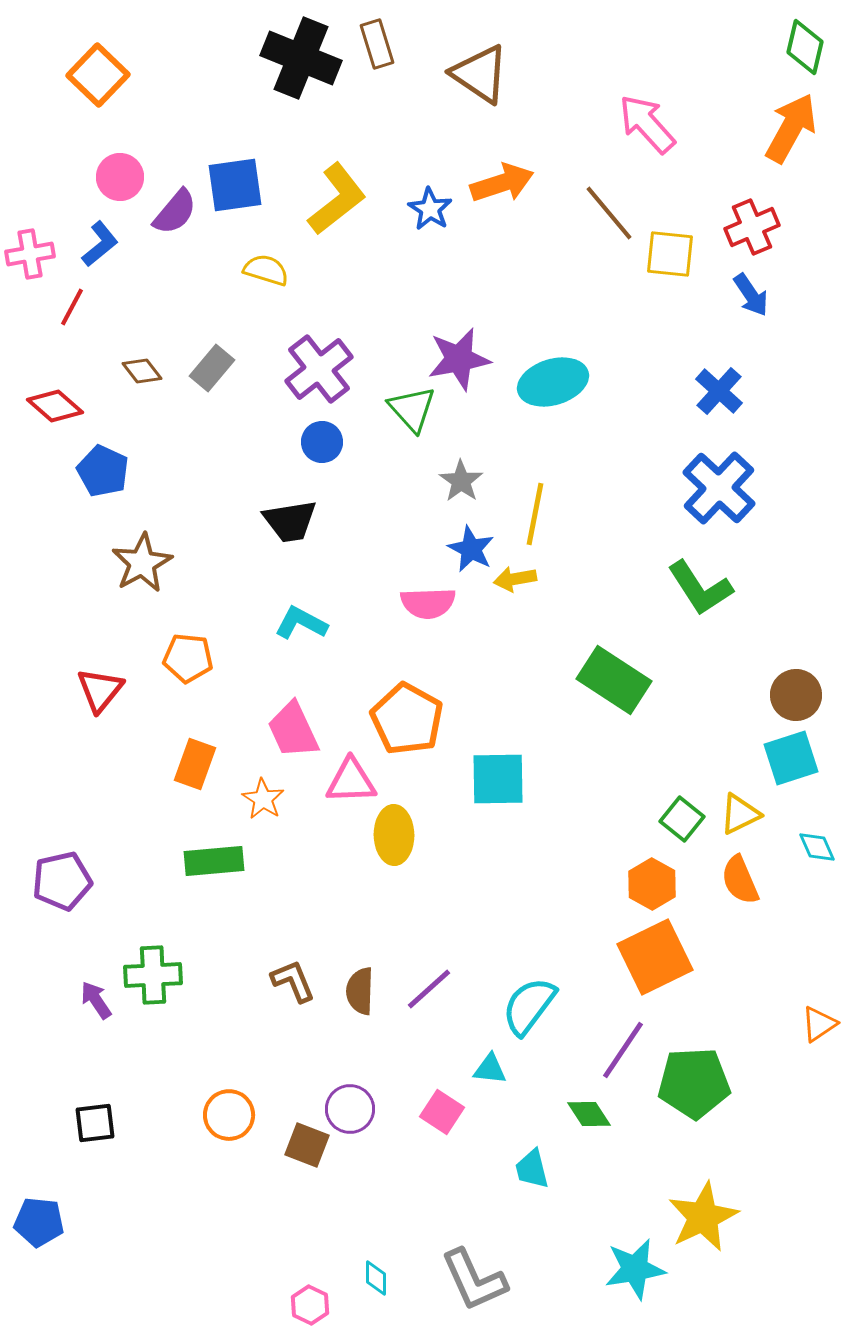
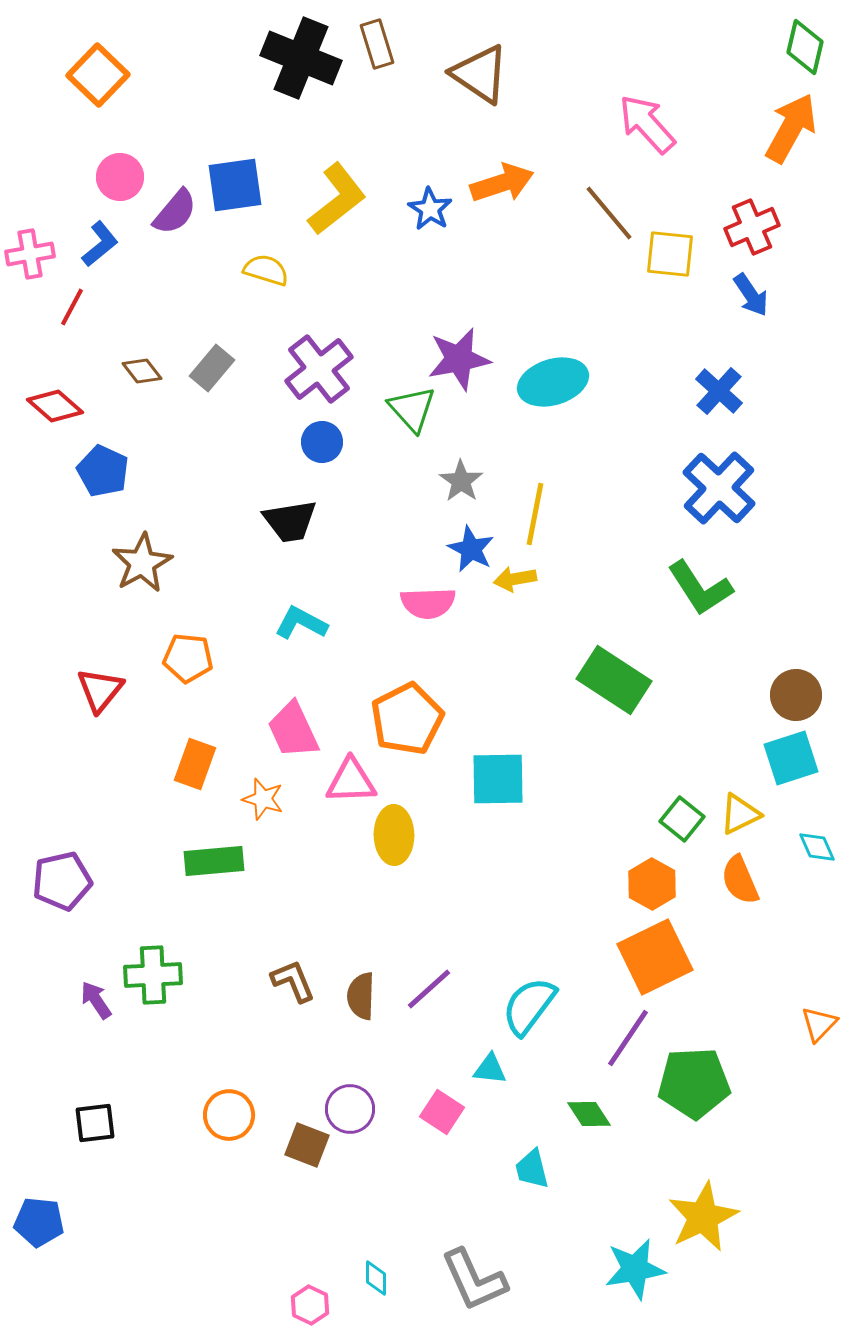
orange pentagon at (407, 719): rotated 16 degrees clockwise
orange star at (263, 799): rotated 15 degrees counterclockwise
brown semicircle at (360, 991): moved 1 px right, 5 px down
orange triangle at (819, 1024): rotated 12 degrees counterclockwise
purple line at (623, 1050): moved 5 px right, 12 px up
